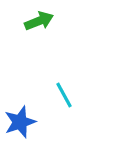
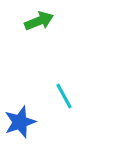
cyan line: moved 1 px down
